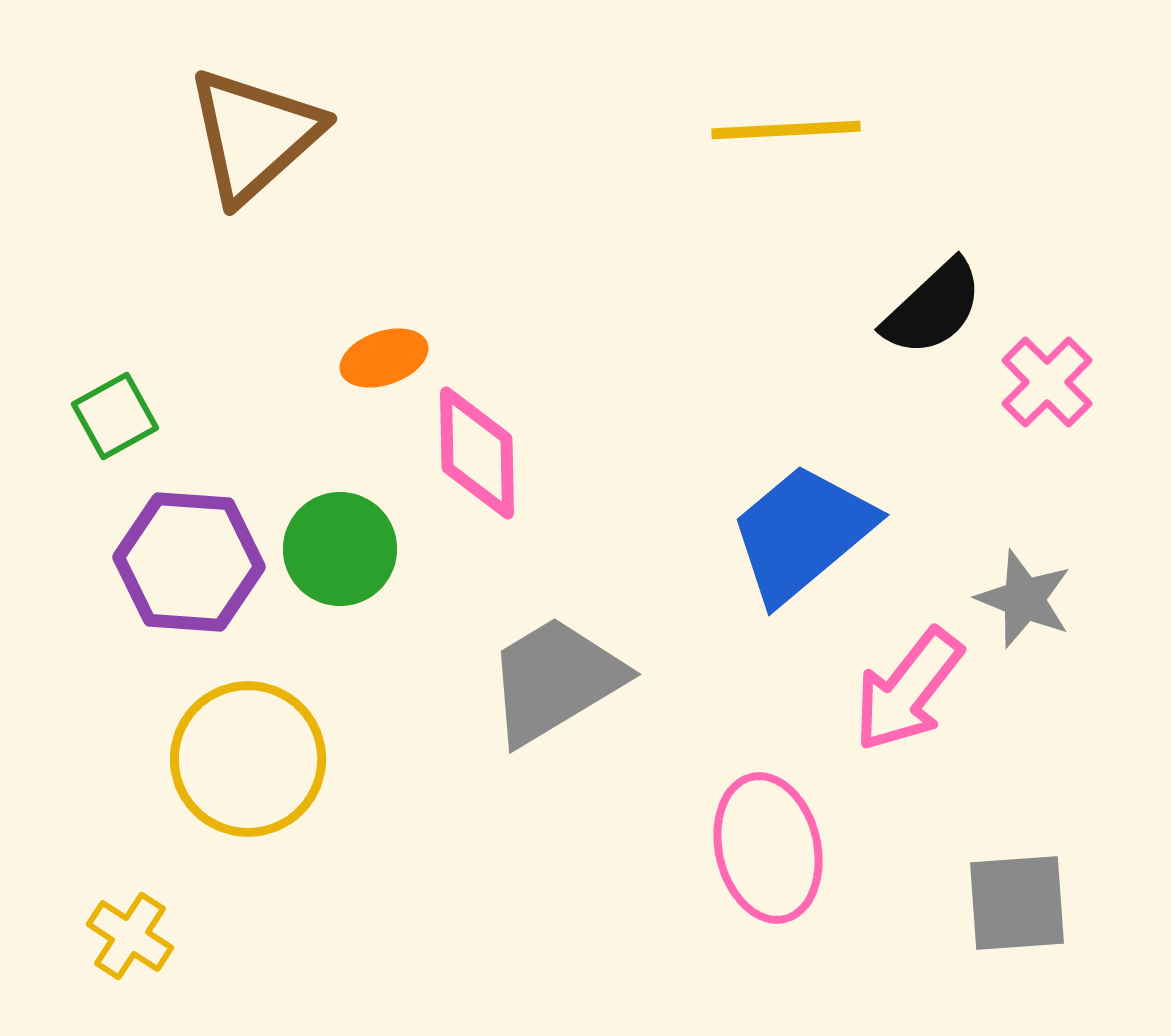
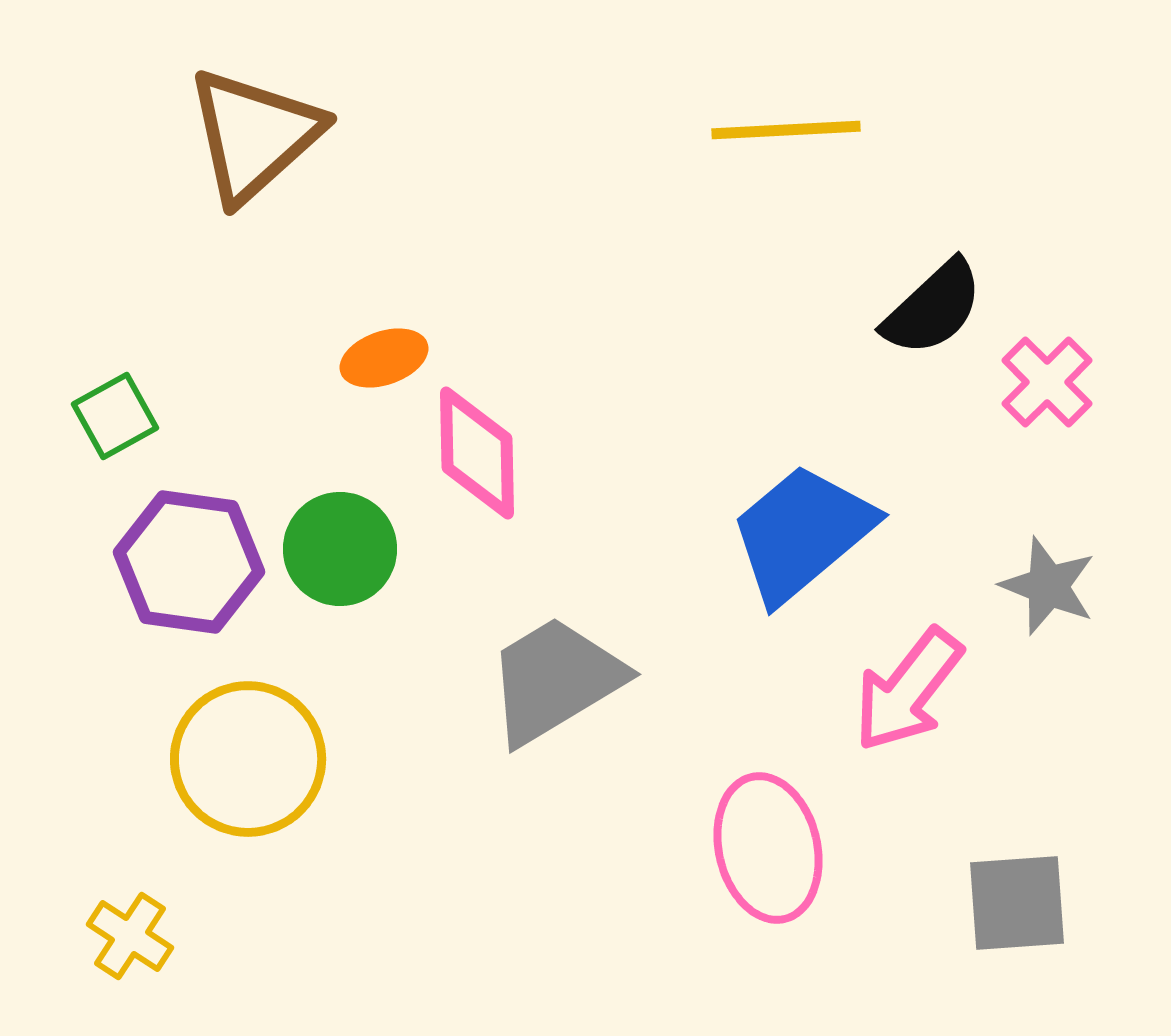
purple hexagon: rotated 4 degrees clockwise
gray star: moved 24 px right, 13 px up
